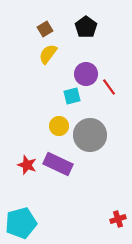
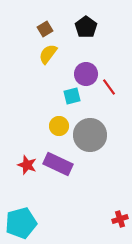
red cross: moved 2 px right
